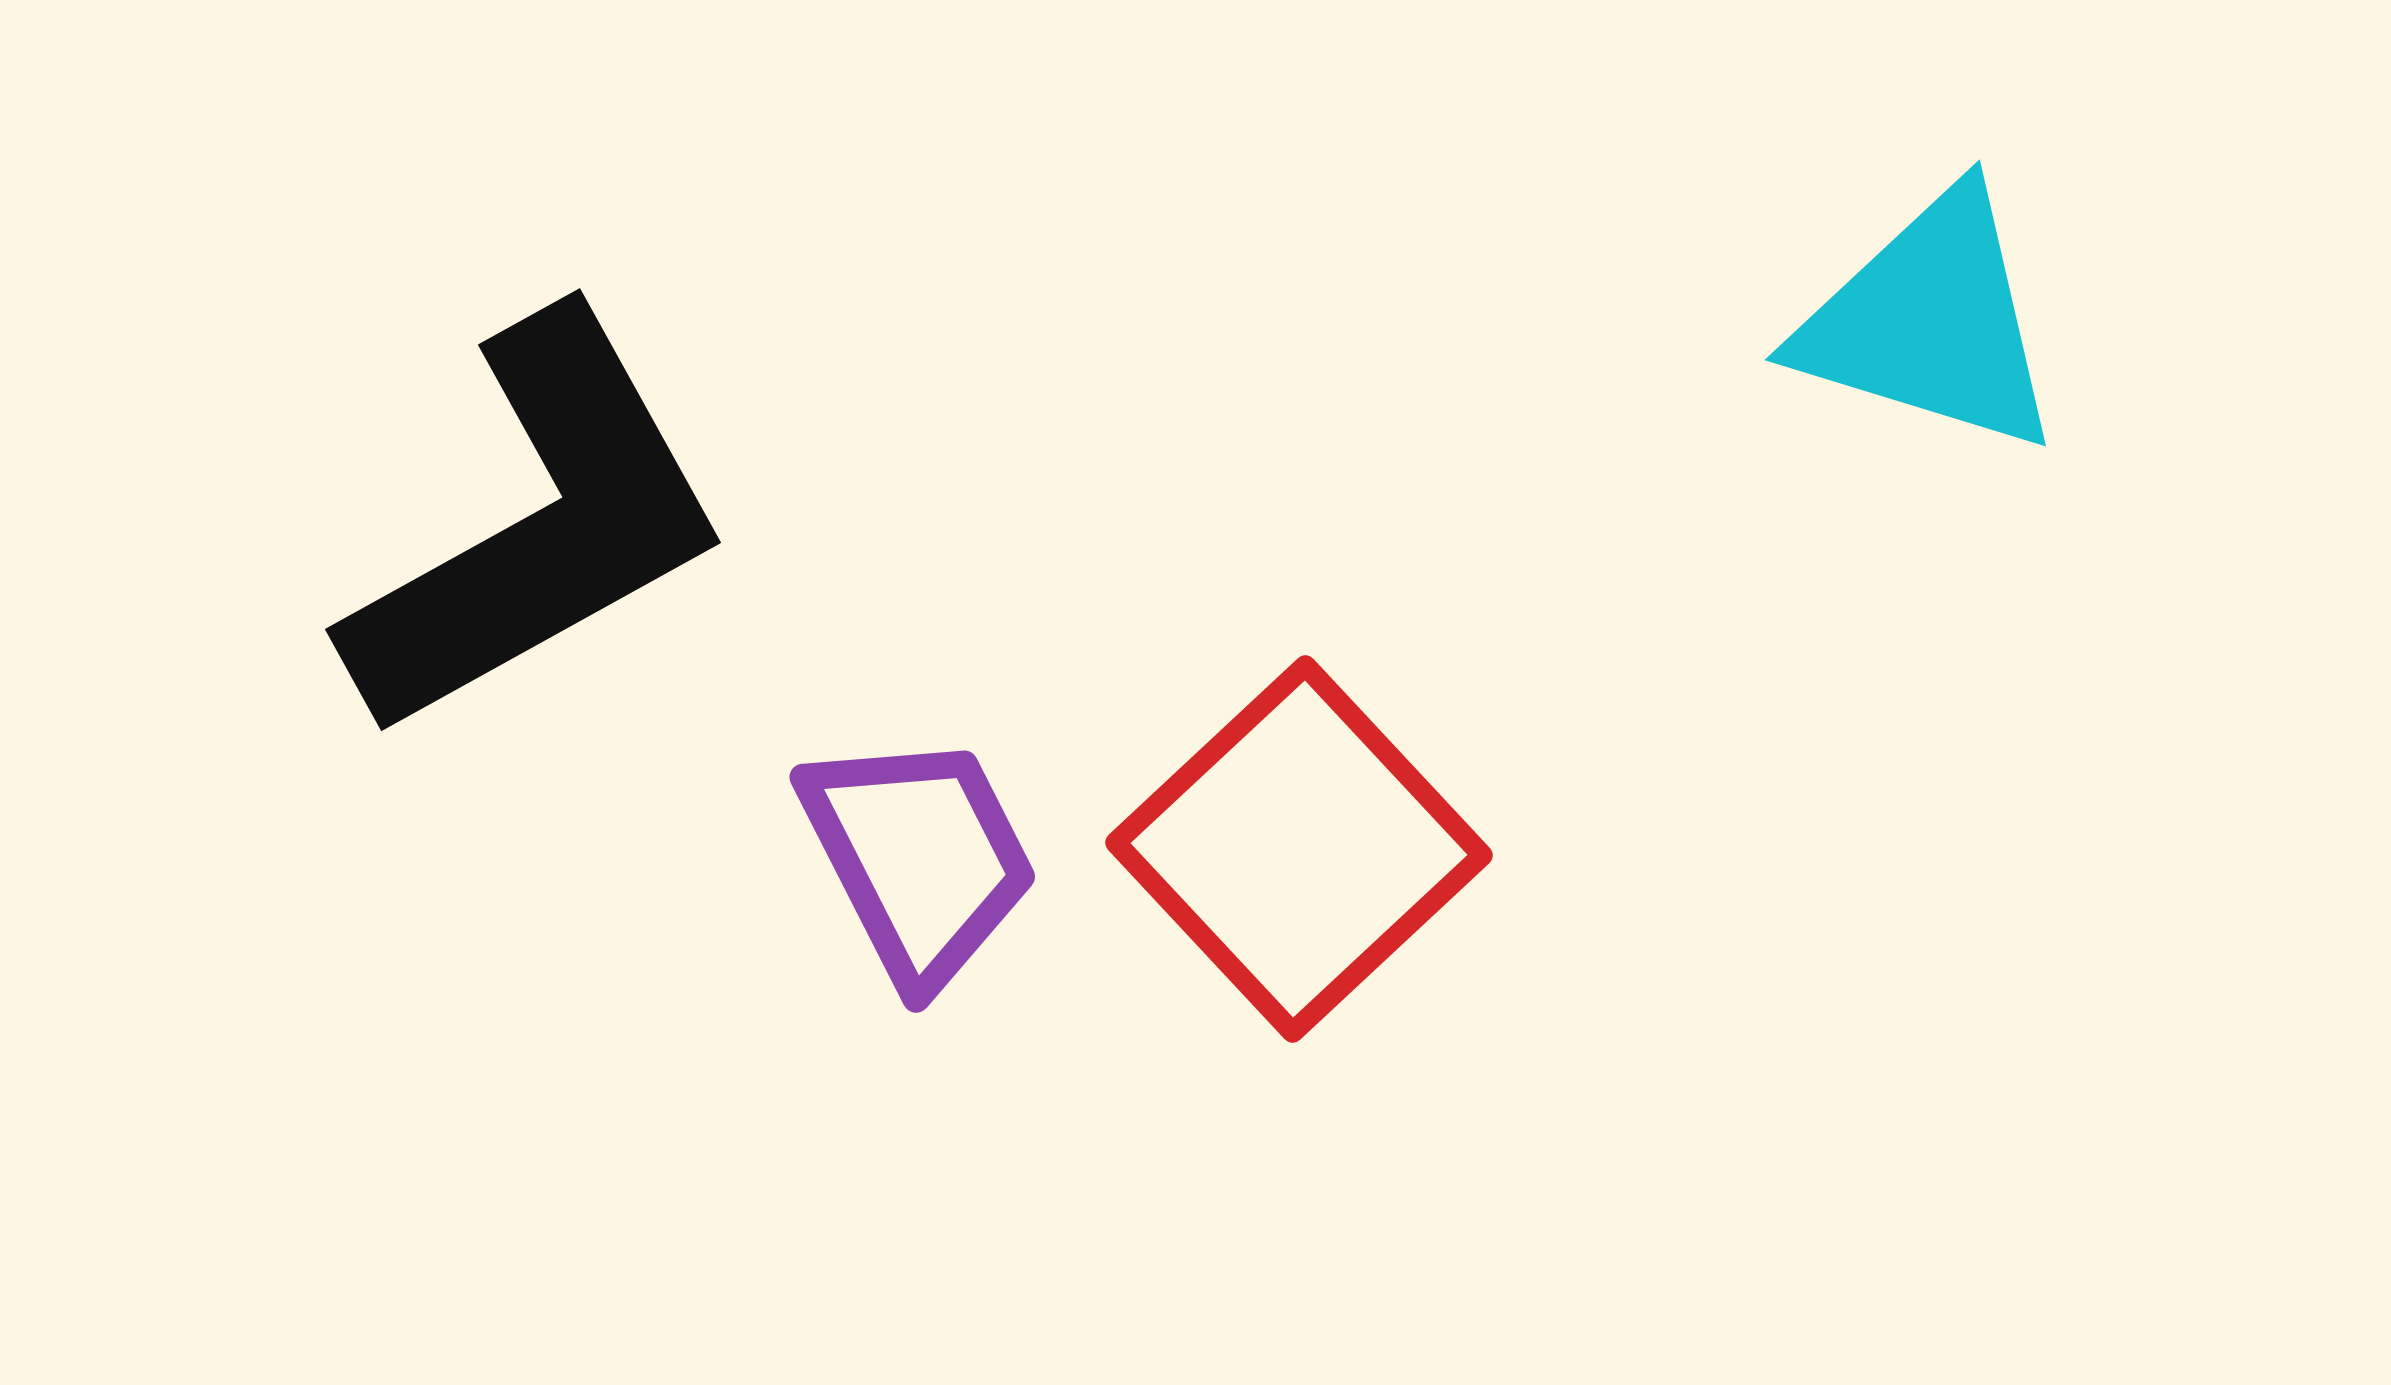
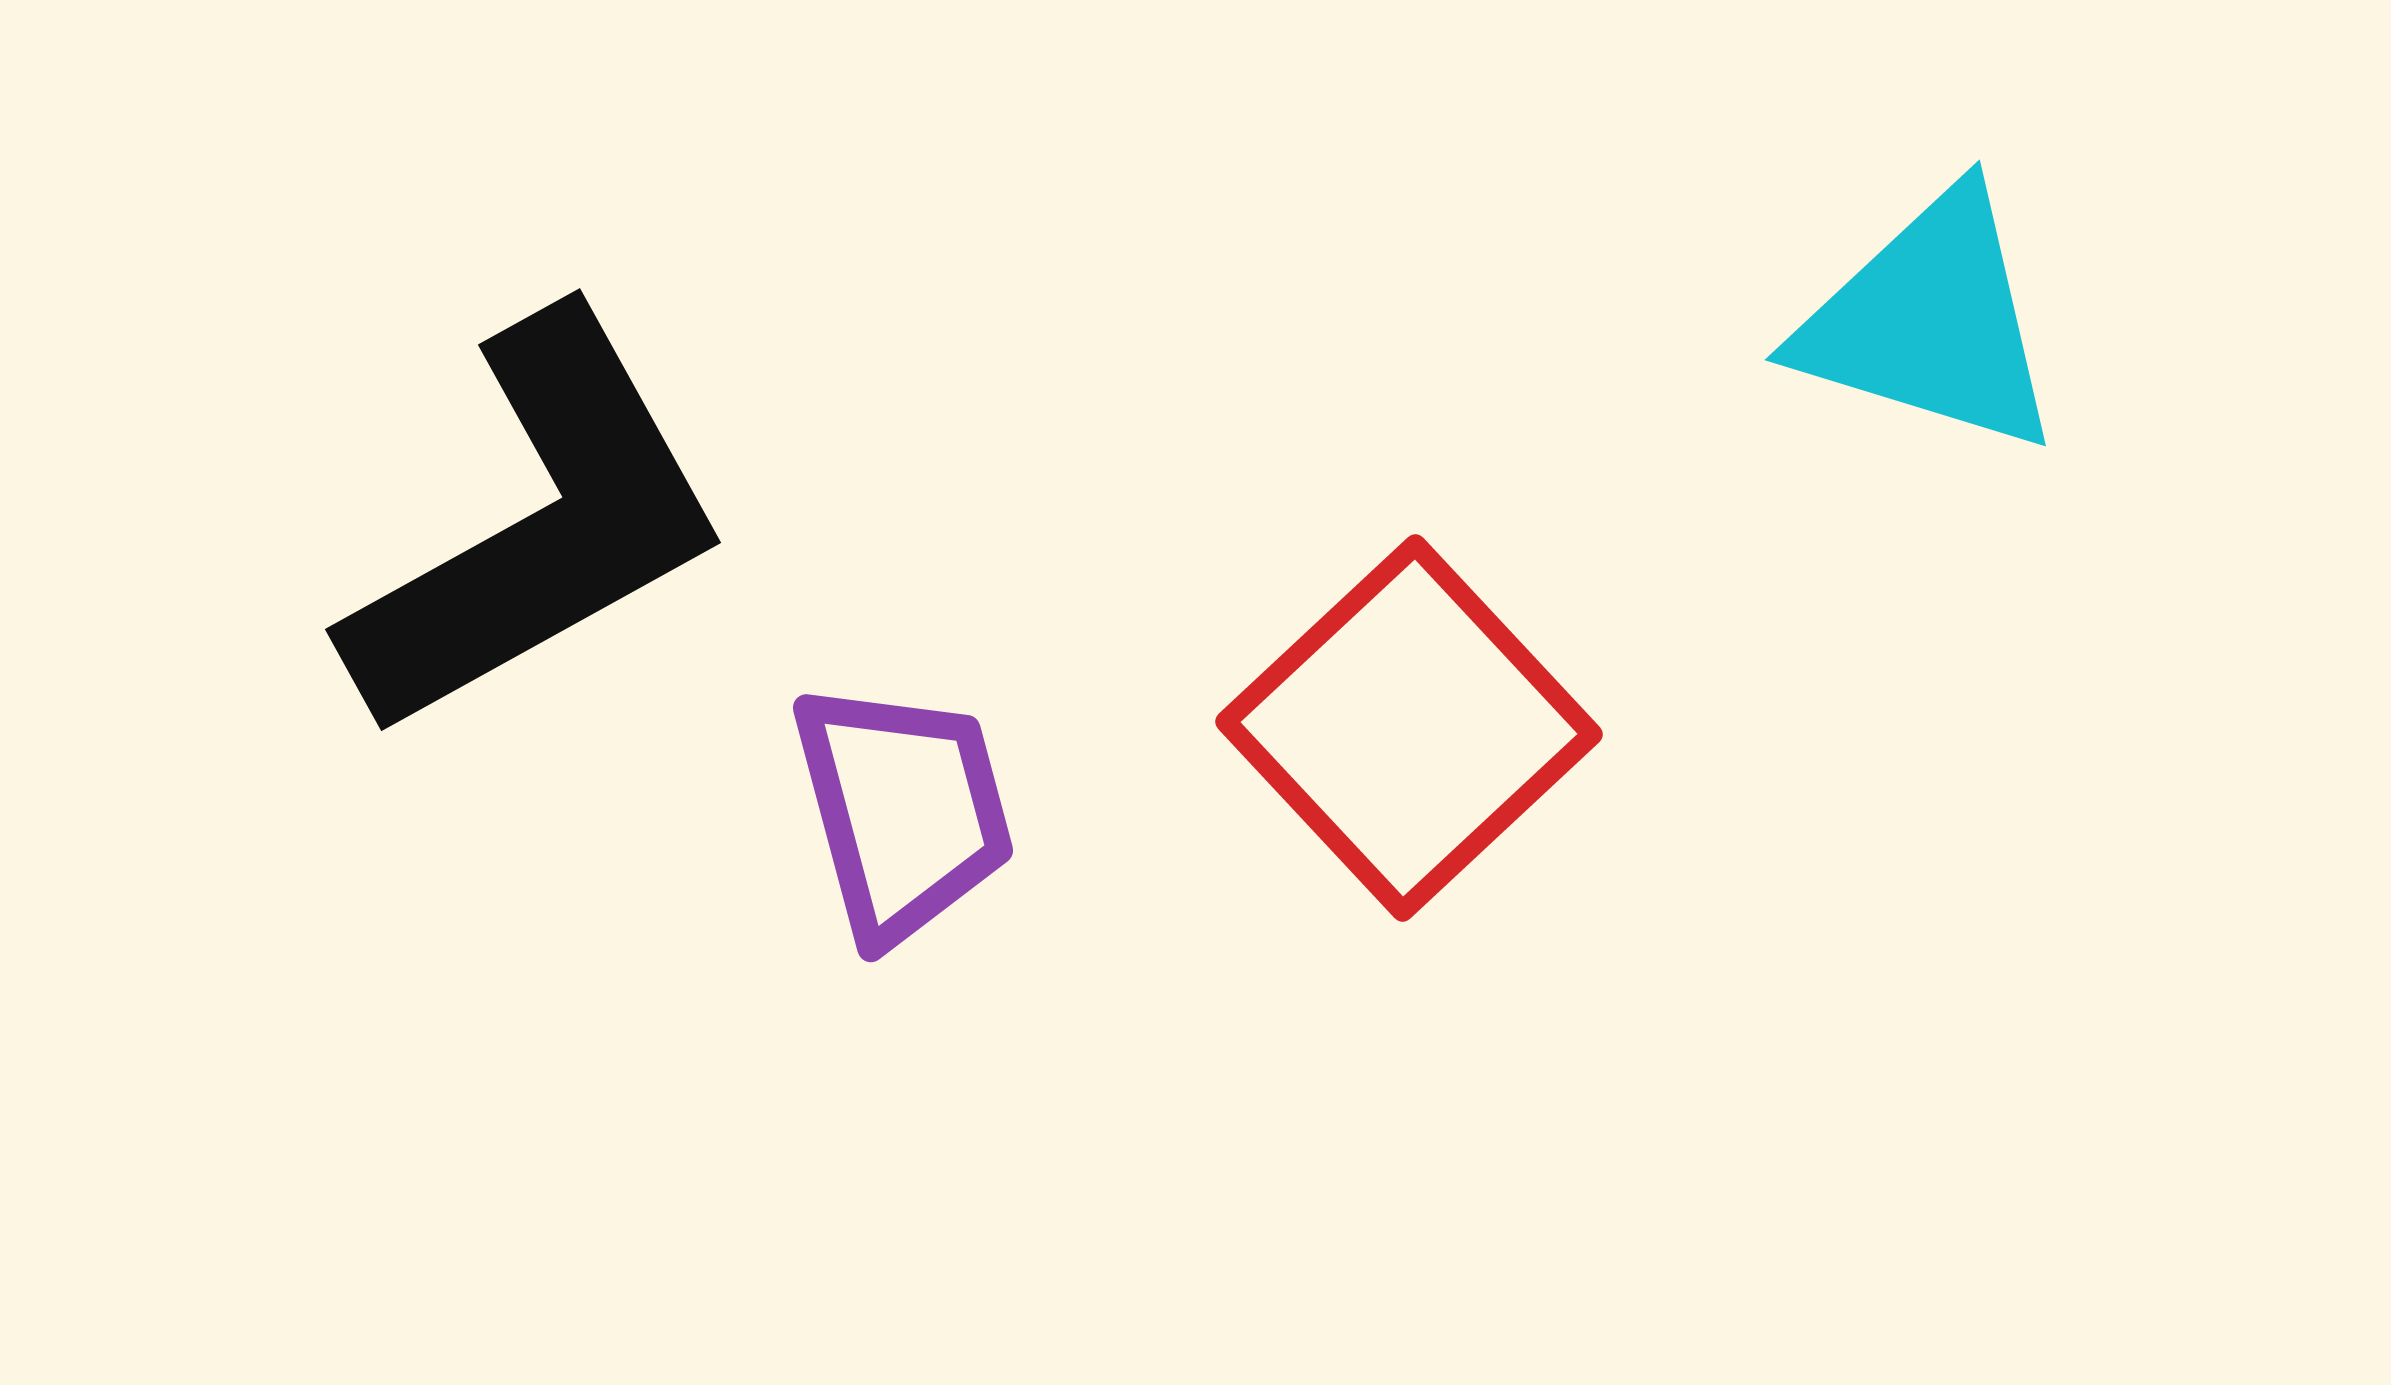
red square: moved 110 px right, 121 px up
purple trapezoid: moved 16 px left, 47 px up; rotated 12 degrees clockwise
